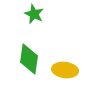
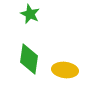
green star: moved 4 px left
